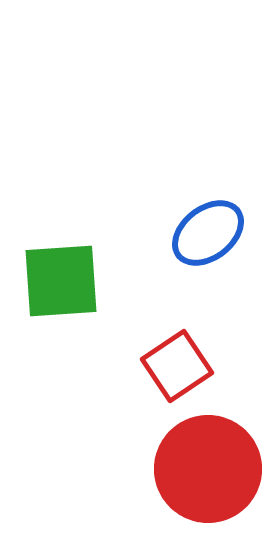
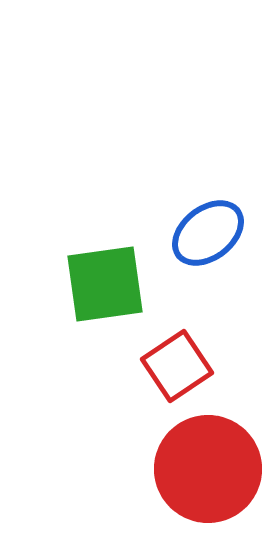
green square: moved 44 px right, 3 px down; rotated 4 degrees counterclockwise
